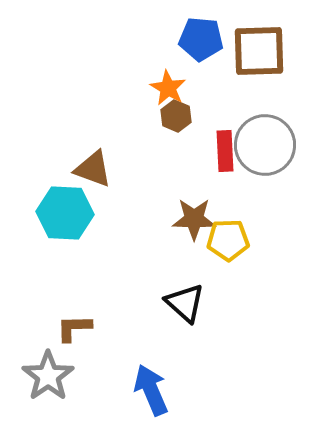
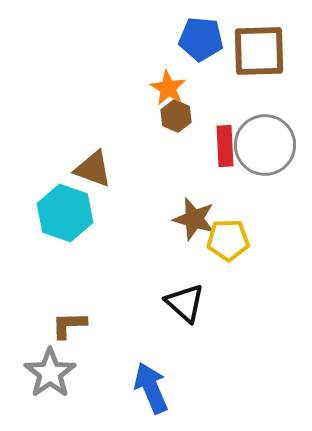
red rectangle: moved 5 px up
cyan hexagon: rotated 16 degrees clockwise
brown star: rotated 15 degrees clockwise
brown L-shape: moved 5 px left, 3 px up
gray star: moved 2 px right, 3 px up
blue arrow: moved 2 px up
